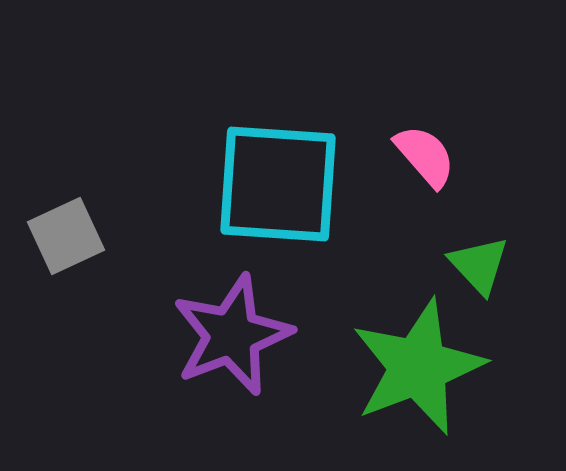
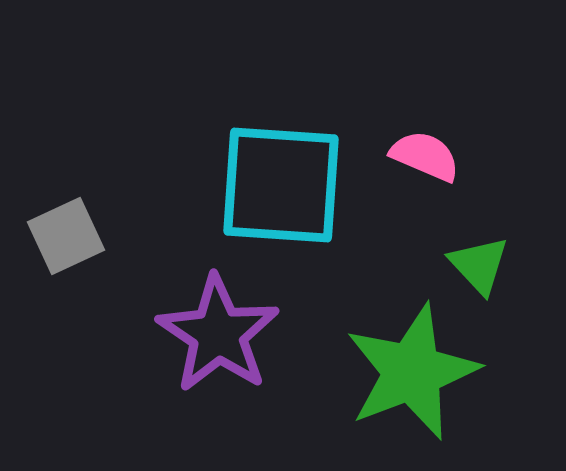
pink semicircle: rotated 26 degrees counterclockwise
cyan square: moved 3 px right, 1 px down
purple star: moved 14 px left, 1 px up; rotated 17 degrees counterclockwise
green star: moved 6 px left, 5 px down
